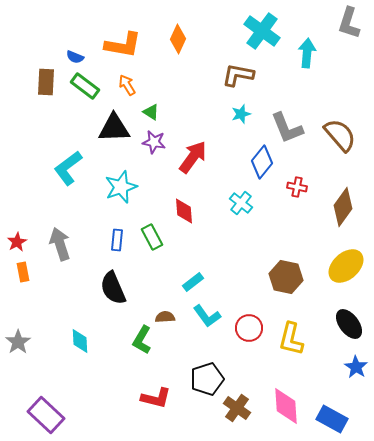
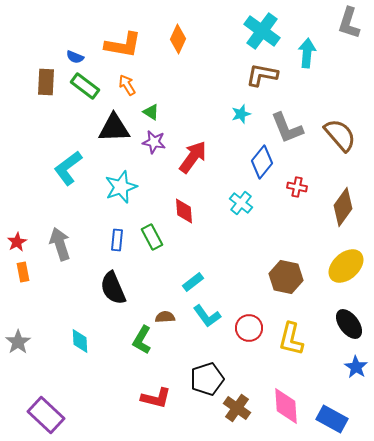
brown L-shape at (238, 75): moved 24 px right
